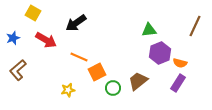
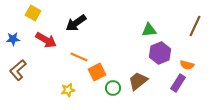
blue star: moved 1 px down; rotated 16 degrees clockwise
orange semicircle: moved 7 px right, 2 px down
